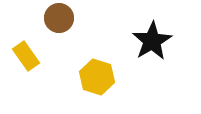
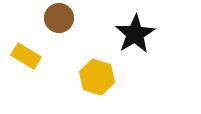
black star: moved 17 px left, 7 px up
yellow rectangle: rotated 24 degrees counterclockwise
